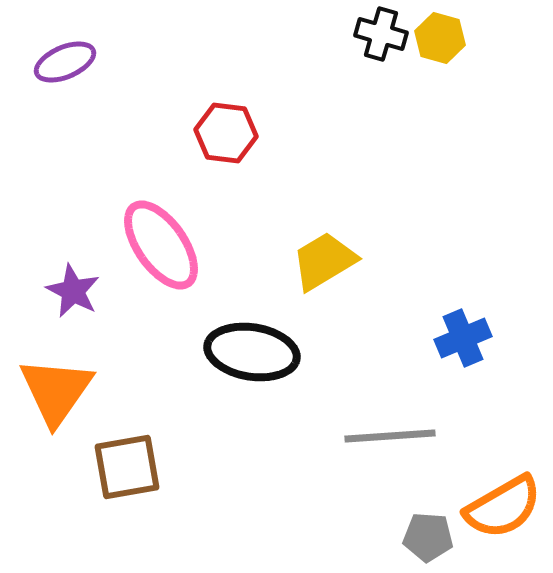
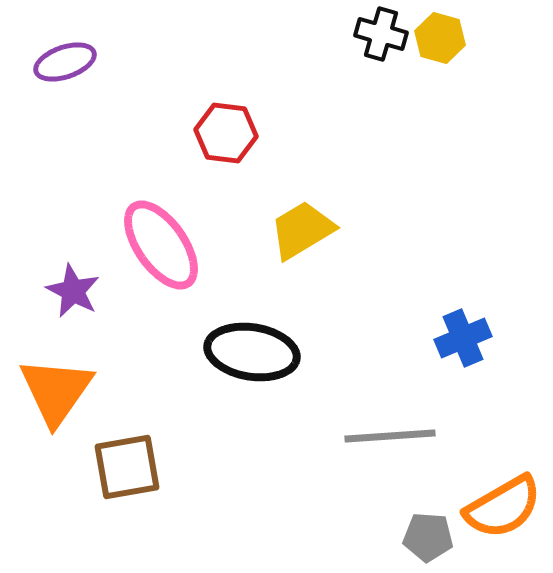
purple ellipse: rotated 4 degrees clockwise
yellow trapezoid: moved 22 px left, 31 px up
